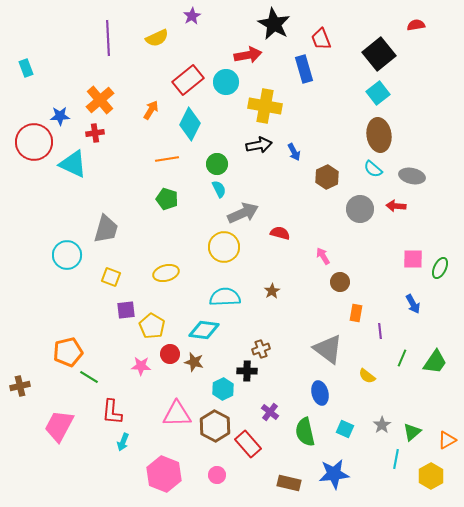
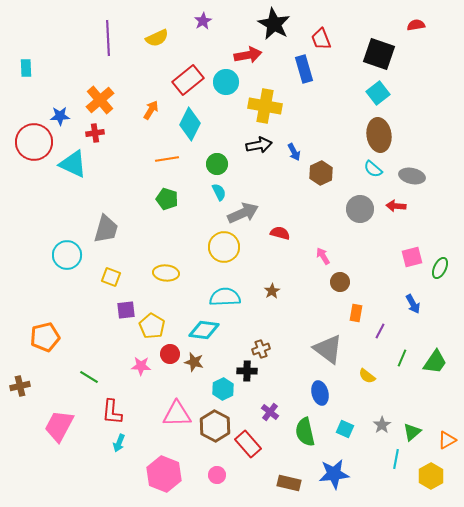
purple star at (192, 16): moved 11 px right, 5 px down
black square at (379, 54): rotated 32 degrees counterclockwise
cyan rectangle at (26, 68): rotated 18 degrees clockwise
brown hexagon at (327, 177): moved 6 px left, 4 px up
cyan semicircle at (219, 189): moved 3 px down
pink square at (413, 259): moved 1 px left, 2 px up; rotated 15 degrees counterclockwise
yellow ellipse at (166, 273): rotated 20 degrees clockwise
purple line at (380, 331): rotated 35 degrees clockwise
orange pentagon at (68, 352): moved 23 px left, 15 px up
cyan arrow at (123, 442): moved 4 px left, 1 px down
